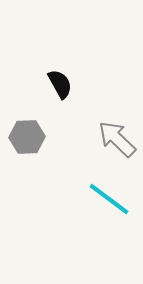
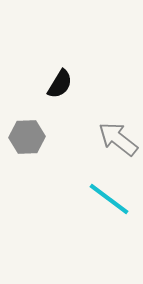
black semicircle: rotated 60 degrees clockwise
gray arrow: moved 1 px right; rotated 6 degrees counterclockwise
